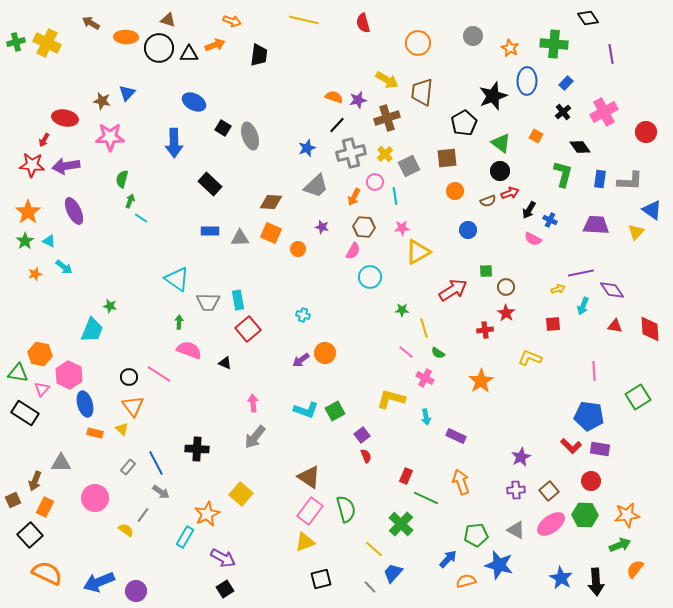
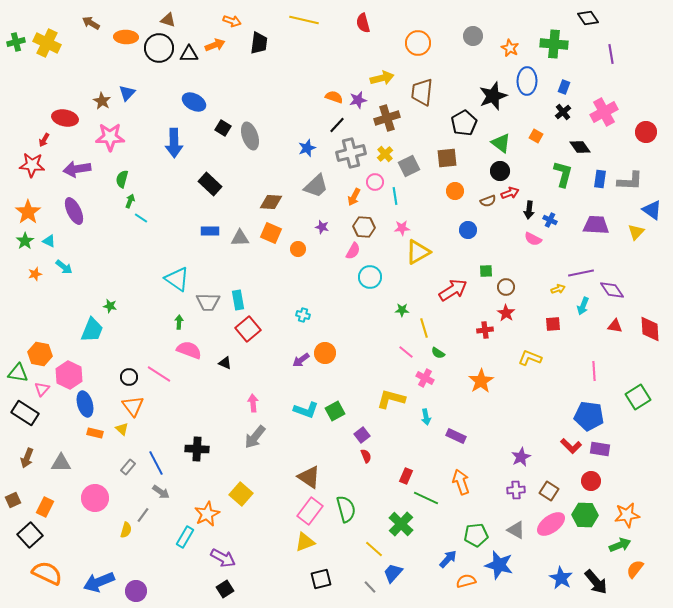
black trapezoid at (259, 55): moved 12 px up
yellow arrow at (387, 80): moved 5 px left, 2 px up; rotated 45 degrees counterclockwise
blue rectangle at (566, 83): moved 2 px left, 4 px down; rotated 24 degrees counterclockwise
brown star at (102, 101): rotated 18 degrees clockwise
purple arrow at (66, 166): moved 11 px right, 3 px down
black arrow at (529, 210): rotated 24 degrees counterclockwise
brown arrow at (35, 481): moved 8 px left, 23 px up
brown square at (549, 491): rotated 18 degrees counterclockwise
yellow semicircle at (126, 530): rotated 70 degrees clockwise
black arrow at (596, 582): rotated 36 degrees counterclockwise
